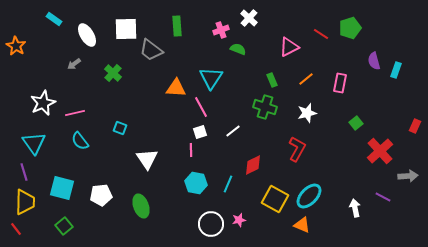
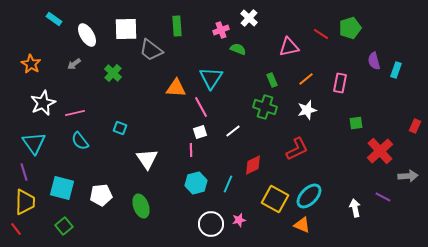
orange star at (16, 46): moved 15 px right, 18 px down
pink triangle at (289, 47): rotated 15 degrees clockwise
white star at (307, 113): moved 3 px up
green square at (356, 123): rotated 32 degrees clockwise
red L-shape at (297, 149): rotated 35 degrees clockwise
cyan hexagon at (196, 183): rotated 25 degrees counterclockwise
